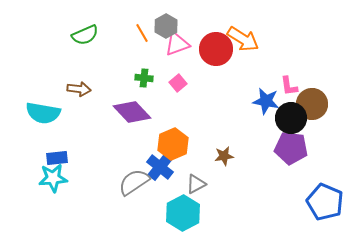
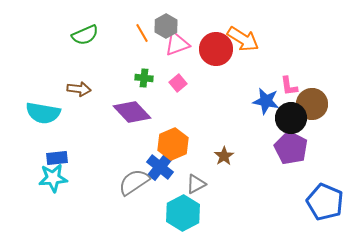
purple pentagon: rotated 20 degrees clockwise
brown star: rotated 24 degrees counterclockwise
